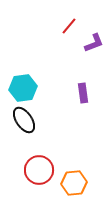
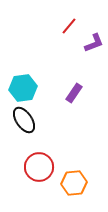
purple rectangle: moved 9 px left; rotated 42 degrees clockwise
red circle: moved 3 px up
